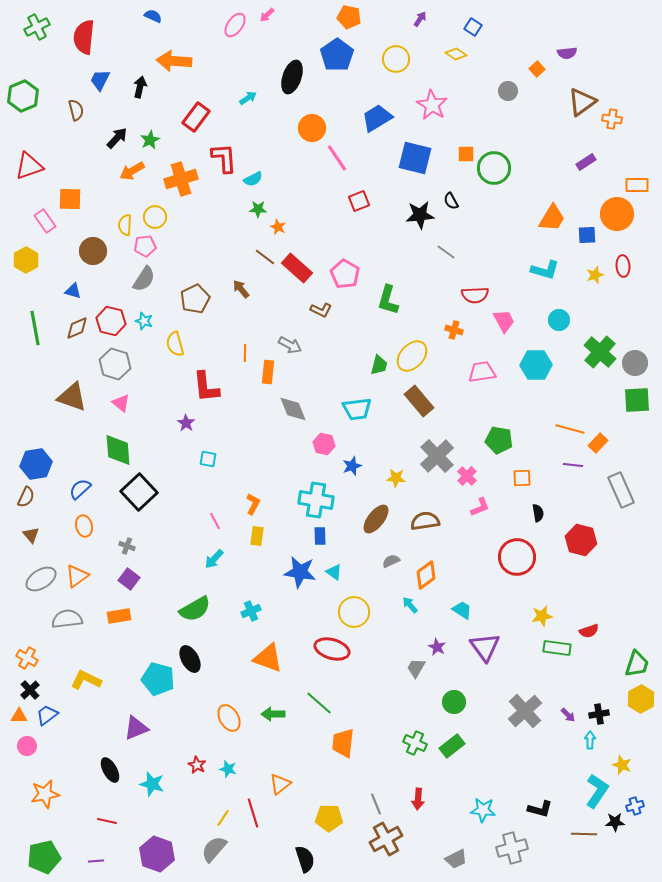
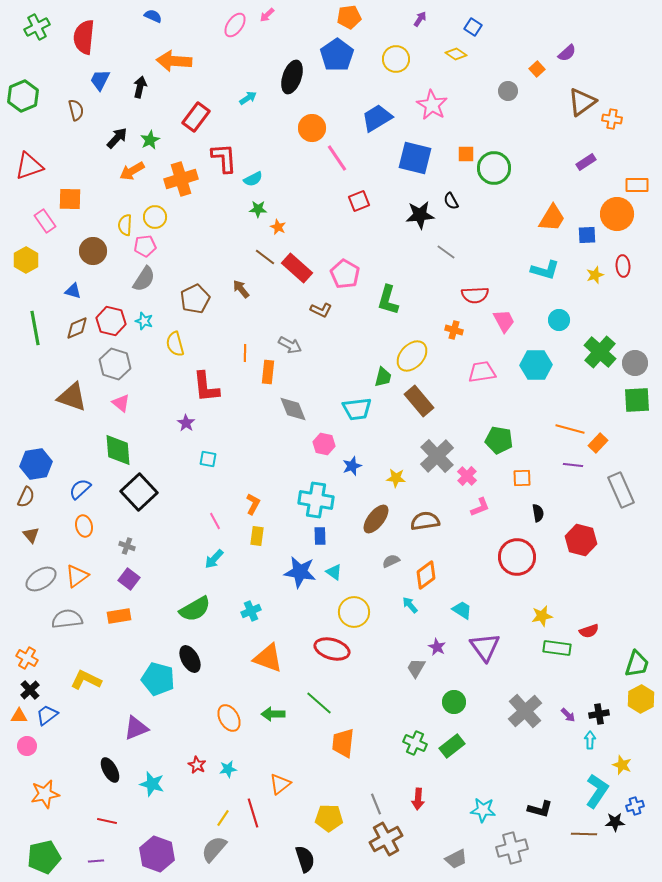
orange pentagon at (349, 17): rotated 20 degrees counterclockwise
purple semicircle at (567, 53): rotated 36 degrees counterclockwise
green trapezoid at (379, 365): moved 4 px right, 12 px down
cyan star at (228, 769): rotated 24 degrees counterclockwise
